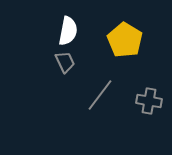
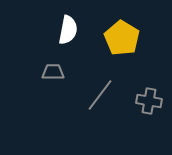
white semicircle: moved 1 px up
yellow pentagon: moved 3 px left, 2 px up
gray trapezoid: moved 12 px left, 10 px down; rotated 65 degrees counterclockwise
